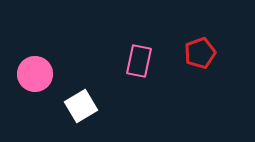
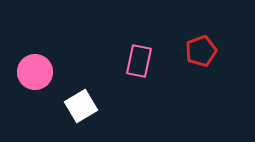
red pentagon: moved 1 px right, 2 px up
pink circle: moved 2 px up
